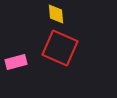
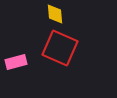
yellow diamond: moved 1 px left
